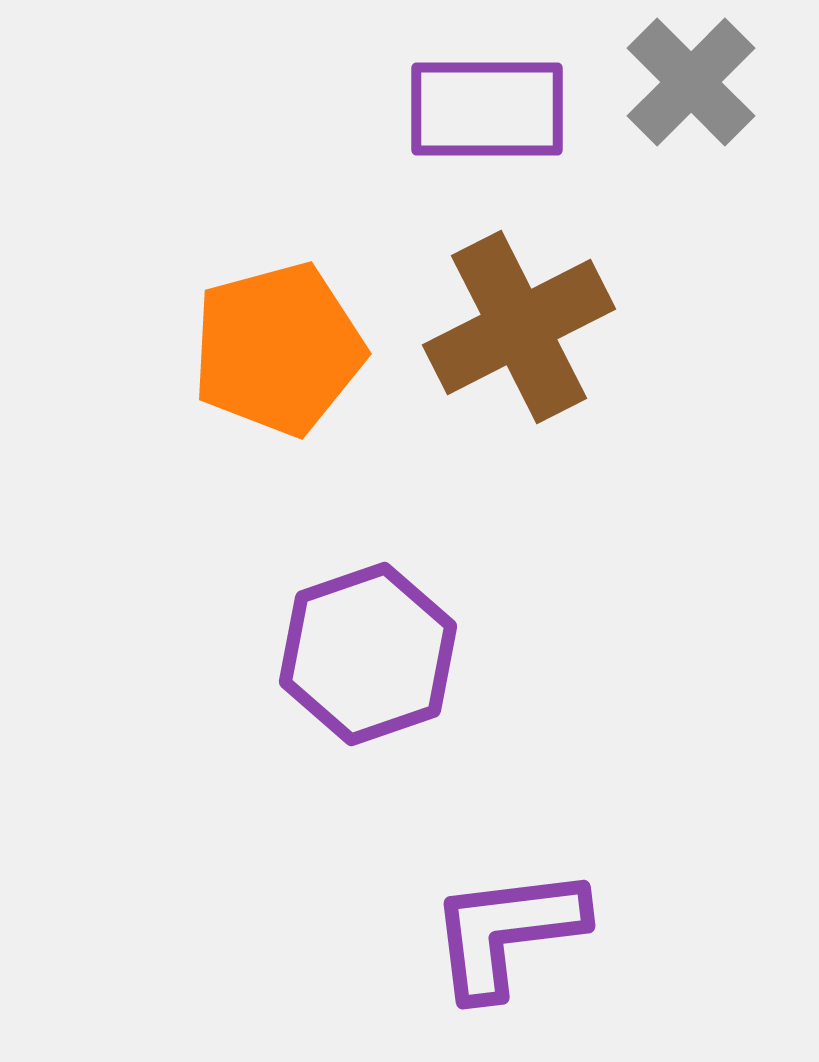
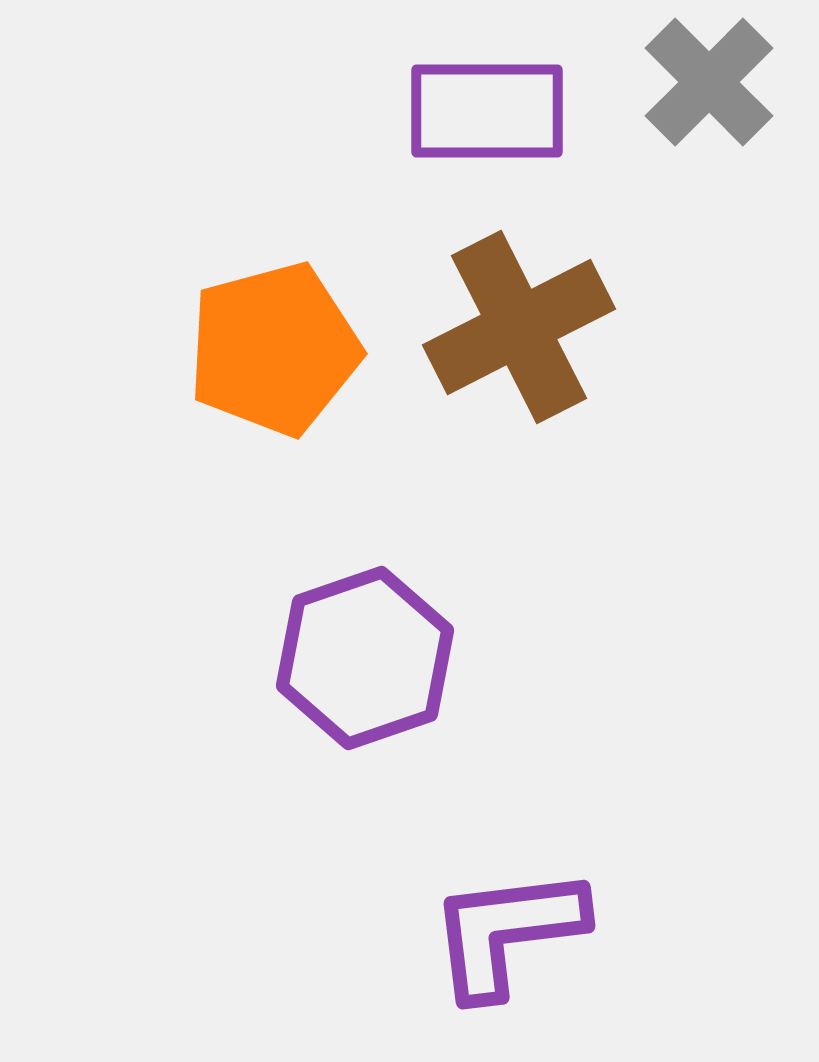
gray cross: moved 18 px right
purple rectangle: moved 2 px down
orange pentagon: moved 4 px left
purple hexagon: moved 3 px left, 4 px down
